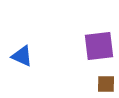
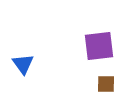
blue triangle: moved 1 px right, 8 px down; rotated 30 degrees clockwise
